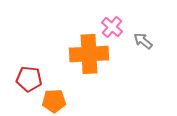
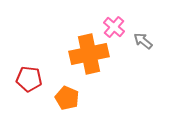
pink cross: moved 2 px right
orange cross: rotated 9 degrees counterclockwise
orange pentagon: moved 13 px right, 3 px up; rotated 25 degrees clockwise
